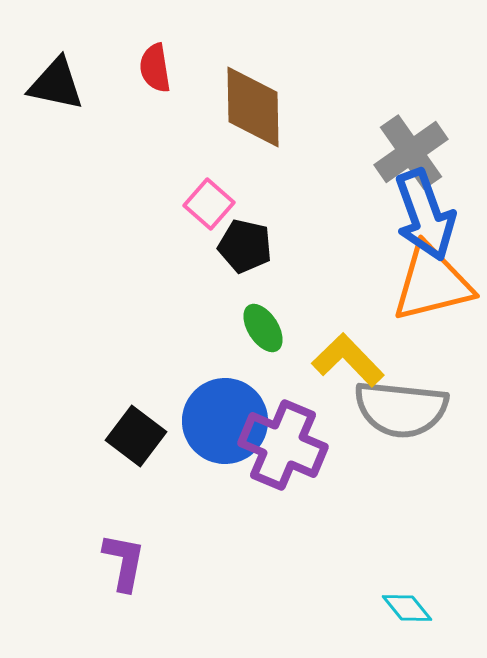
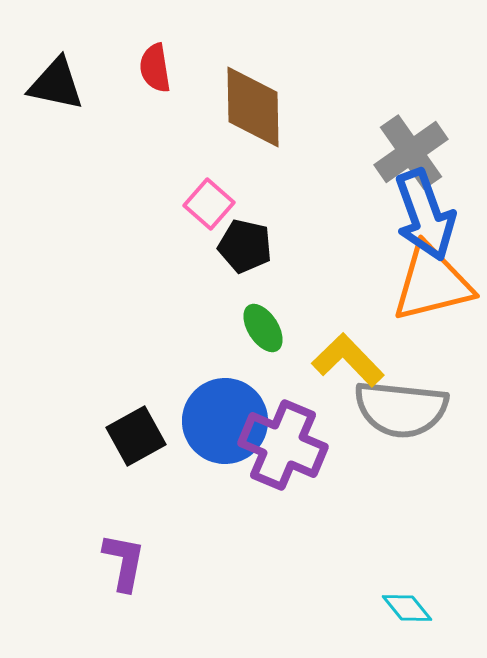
black square: rotated 24 degrees clockwise
